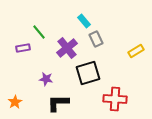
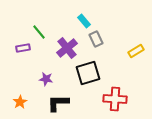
orange star: moved 5 px right
